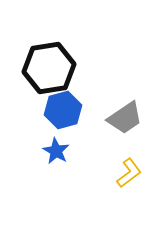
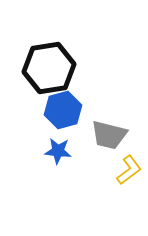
gray trapezoid: moved 16 px left, 17 px down; rotated 48 degrees clockwise
blue star: moved 2 px right; rotated 24 degrees counterclockwise
yellow L-shape: moved 3 px up
